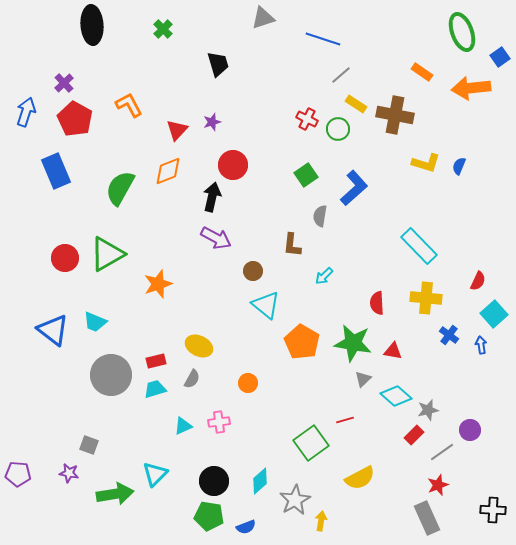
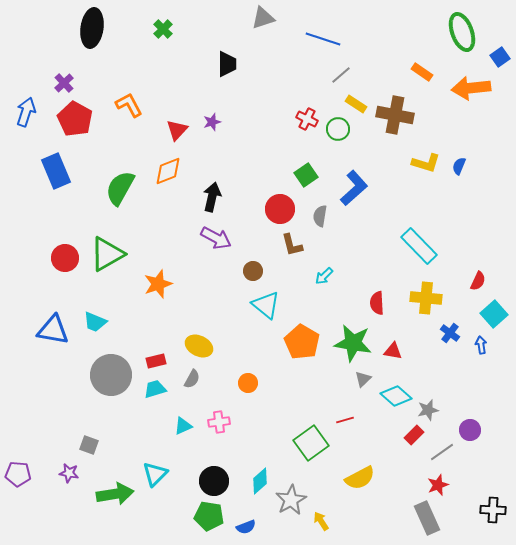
black ellipse at (92, 25): moved 3 px down; rotated 12 degrees clockwise
black trapezoid at (218, 64): moved 9 px right; rotated 16 degrees clockwise
red circle at (233, 165): moved 47 px right, 44 px down
brown L-shape at (292, 245): rotated 20 degrees counterclockwise
blue triangle at (53, 330): rotated 28 degrees counterclockwise
blue cross at (449, 335): moved 1 px right, 2 px up
gray star at (295, 500): moved 4 px left
yellow arrow at (321, 521): rotated 42 degrees counterclockwise
